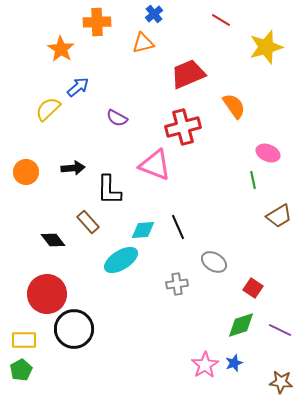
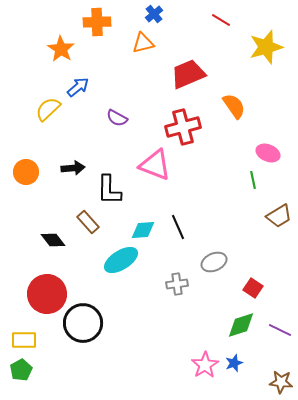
gray ellipse: rotated 55 degrees counterclockwise
black circle: moved 9 px right, 6 px up
